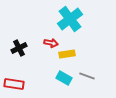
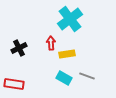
red arrow: rotated 104 degrees counterclockwise
